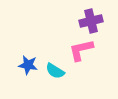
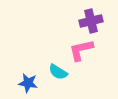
blue star: moved 18 px down
cyan semicircle: moved 3 px right, 1 px down
